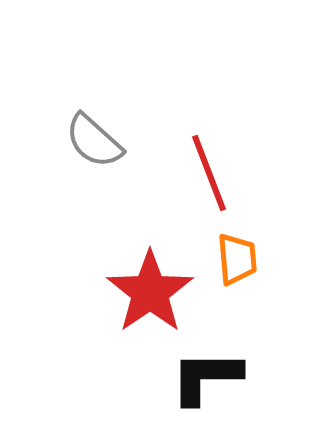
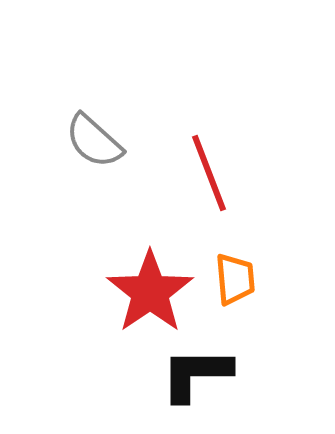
orange trapezoid: moved 2 px left, 20 px down
black L-shape: moved 10 px left, 3 px up
